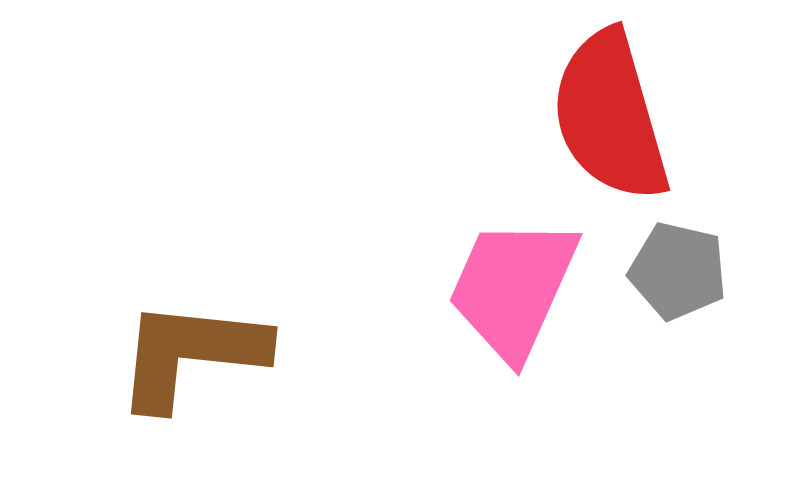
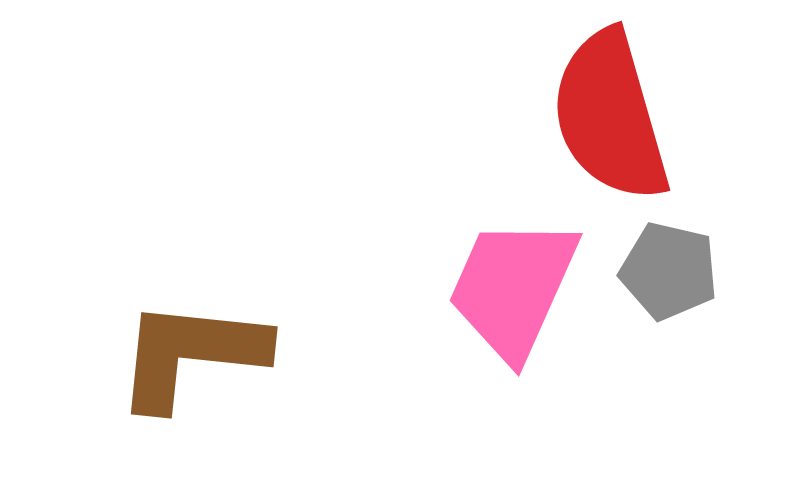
gray pentagon: moved 9 px left
